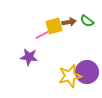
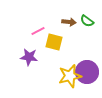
brown arrow: rotated 16 degrees clockwise
yellow square: moved 16 px down; rotated 30 degrees clockwise
pink line: moved 4 px left, 4 px up
